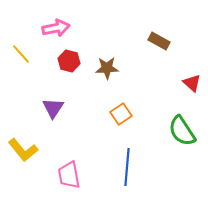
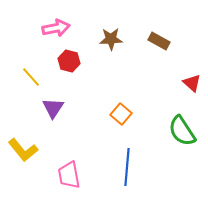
yellow line: moved 10 px right, 23 px down
brown star: moved 4 px right, 29 px up
orange square: rotated 15 degrees counterclockwise
